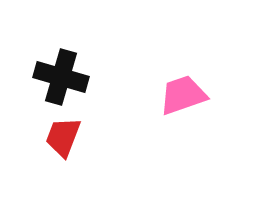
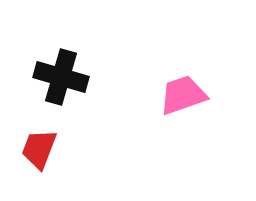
red trapezoid: moved 24 px left, 12 px down
